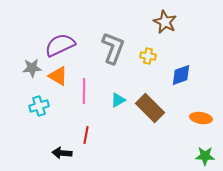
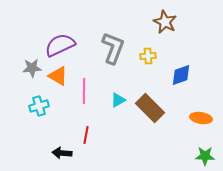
yellow cross: rotated 14 degrees counterclockwise
